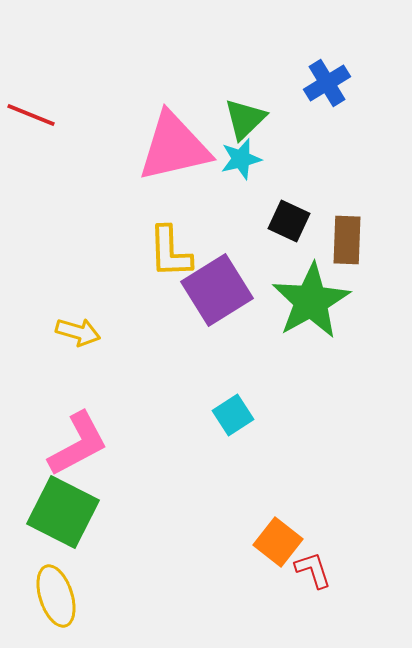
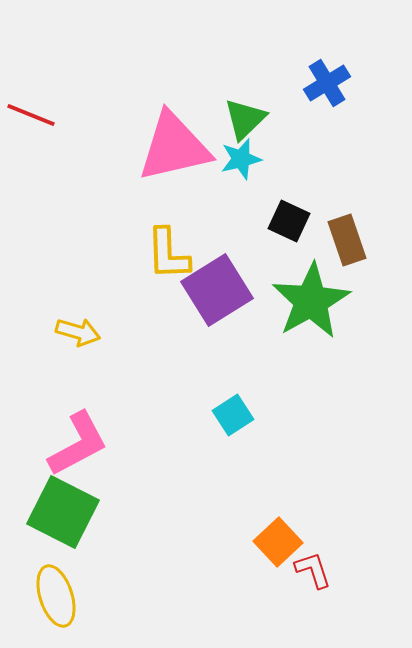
brown rectangle: rotated 21 degrees counterclockwise
yellow L-shape: moved 2 px left, 2 px down
orange square: rotated 9 degrees clockwise
